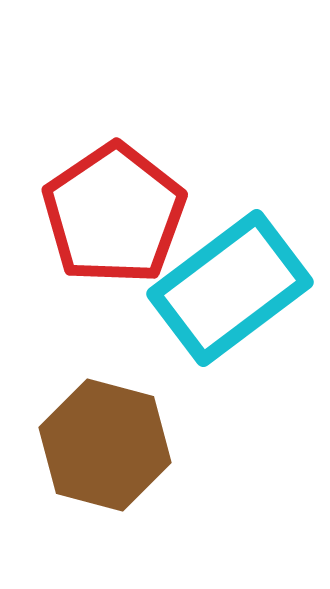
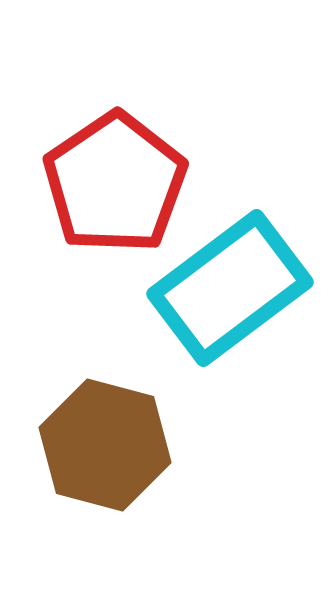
red pentagon: moved 1 px right, 31 px up
